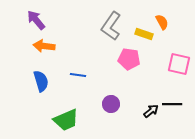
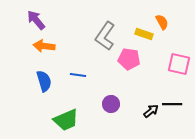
gray L-shape: moved 6 px left, 10 px down
blue semicircle: moved 3 px right
